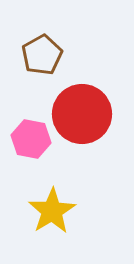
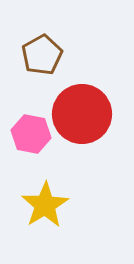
pink hexagon: moved 5 px up
yellow star: moved 7 px left, 6 px up
